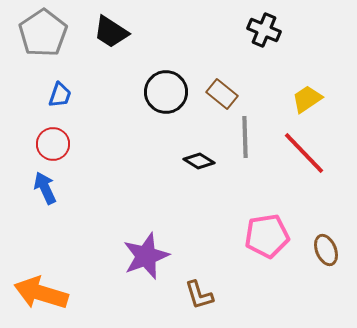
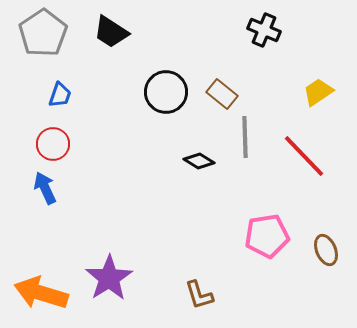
yellow trapezoid: moved 11 px right, 7 px up
red line: moved 3 px down
purple star: moved 37 px left, 22 px down; rotated 12 degrees counterclockwise
